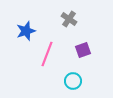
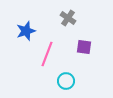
gray cross: moved 1 px left, 1 px up
purple square: moved 1 px right, 3 px up; rotated 28 degrees clockwise
cyan circle: moved 7 px left
